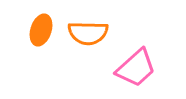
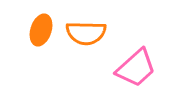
orange semicircle: moved 2 px left
